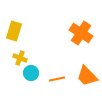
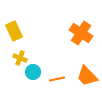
yellow rectangle: rotated 42 degrees counterclockwise
cyan circle: moved 2 px right, 1 px up
